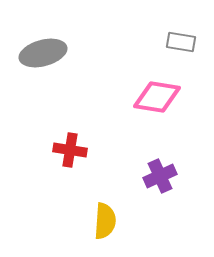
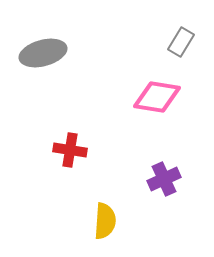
gray rectangle: rotated 68 degrees counterclockwise
purple cross: moved 4 px right, 3 px down
